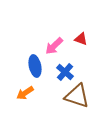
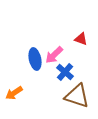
pink arrow: moved 9 px down
blue ellipse: moved 7 px up
orange arrow: moved 11 px left
